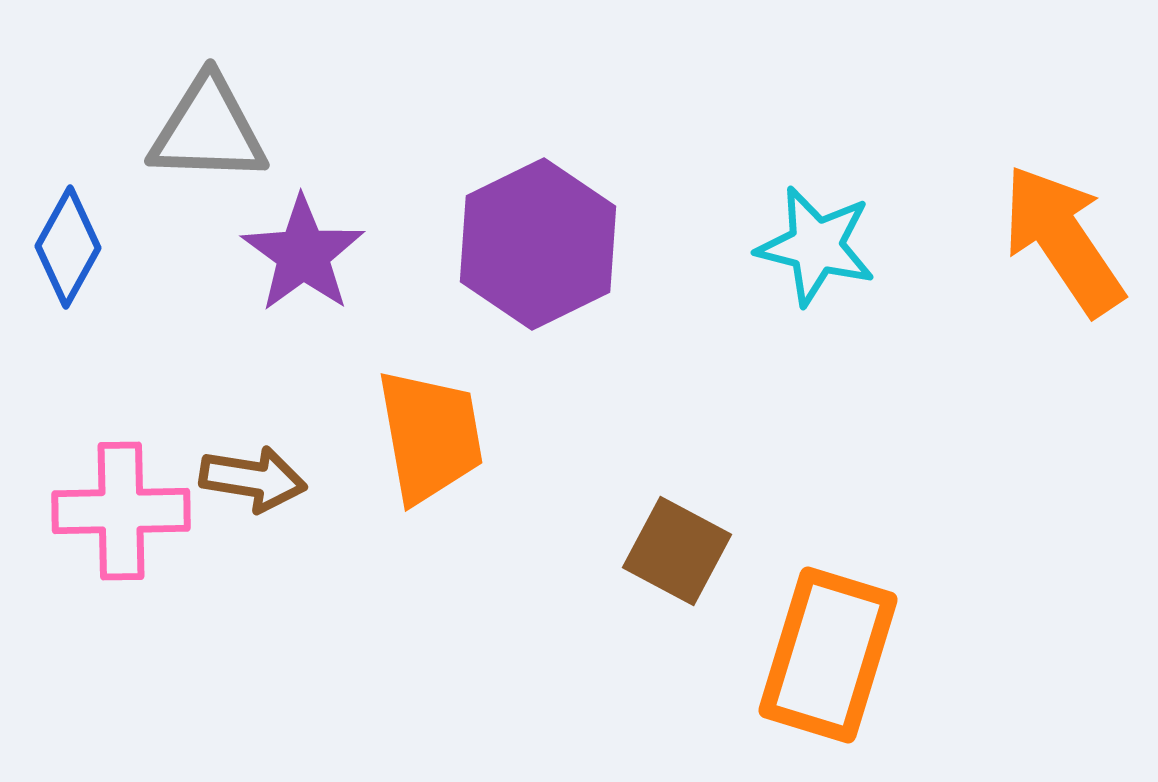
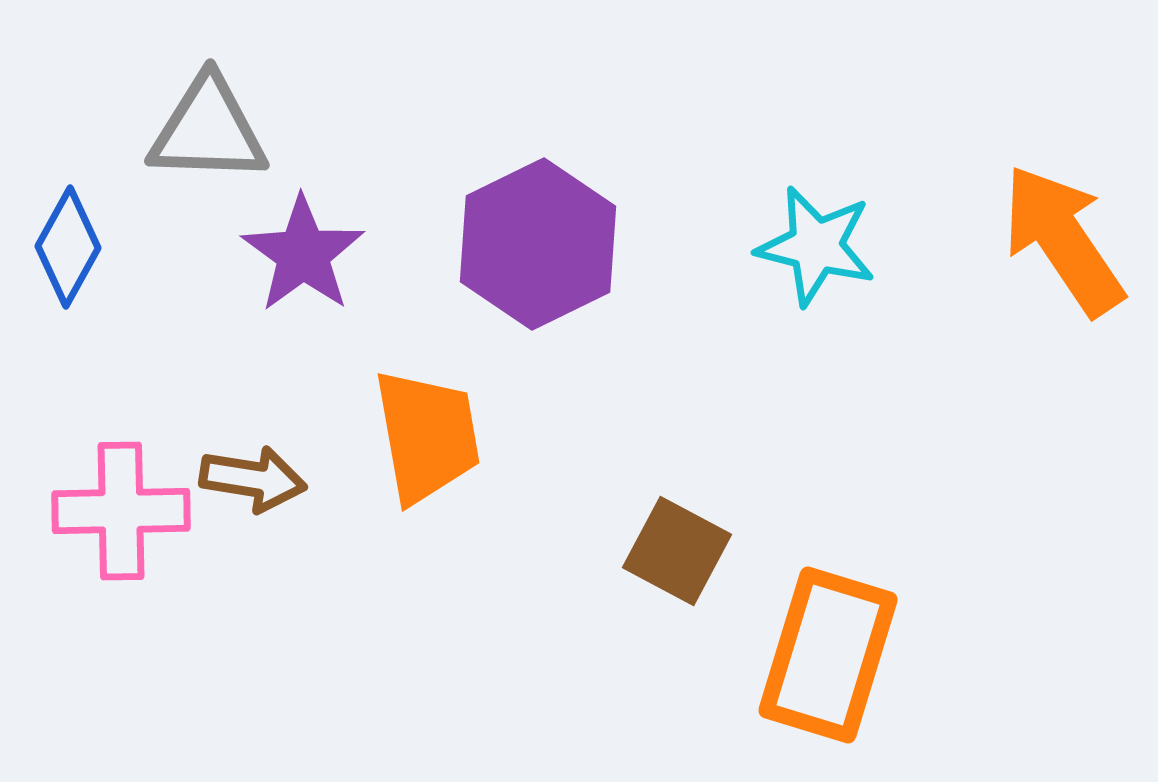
orange trapezoid: moved 3 px left
